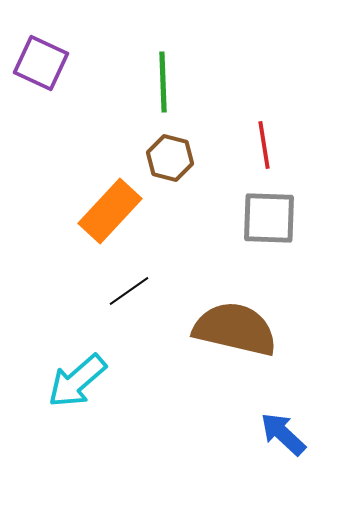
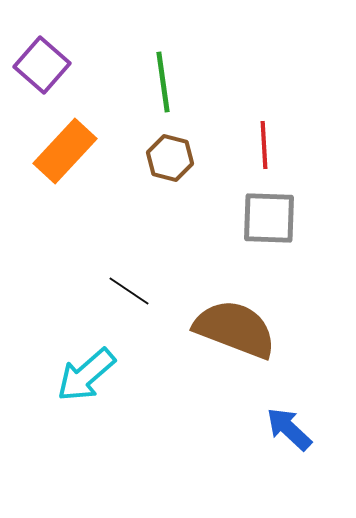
purple square: moved 1 px right, 2 px down; rotated 16 degrees clockwise
green line: rotated 6 degrees counterclockwise
red line: rotated 6 degrees clockwise
orange rectangle: moved 45 px left, 60 px up
black line: rotated 69 degrees clockwise
brown semicircle: rotated 8 degrees clockwise
cyan arrow: moved 9 px right, 6 px up
blue arrow: moved 6 px right, 5 px up
